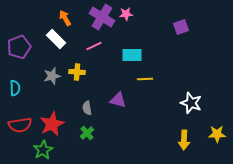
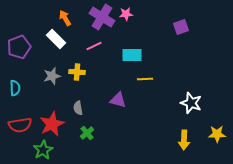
gray semicircle: moved 9 px left
